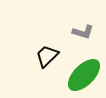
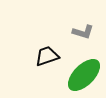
black trapezoid: rotated 25 degrees clockwise
